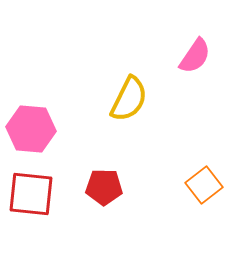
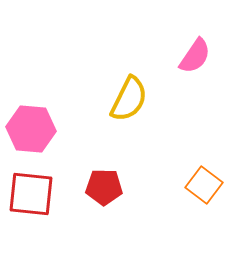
orange square: rotated 15 degrees counterclockwise
